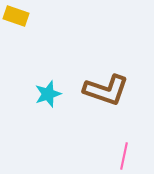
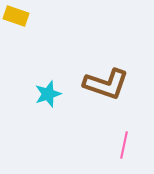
brown L-shape: moved 6 px up
pink line: moved 11 px up
